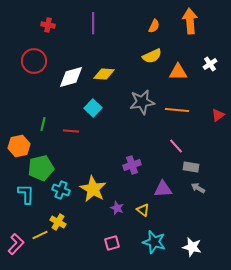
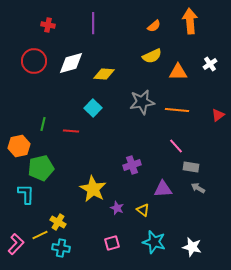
orange semicircle: rotated 24 degrees clockwise
white diamond: moved 14 px up
cyan cross: moved 58 px down; rotated 12 degrees counterclockwise
